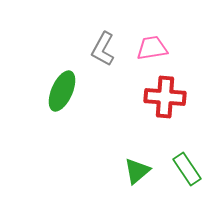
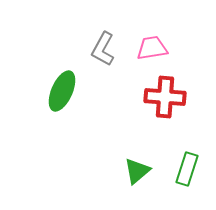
green rectangle: rotated 52 degrees clockwise
